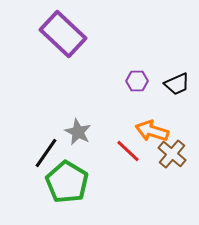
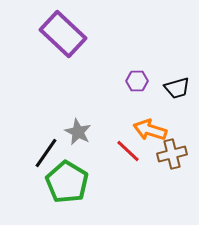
black trapezoid: moved 4 px down; rotated 8 degrees clockwise
orange arrow: moved 2 px left, 1 px up
brown cross: rotated 36 degrees clockwise
